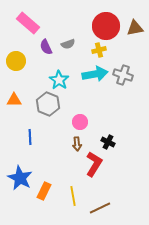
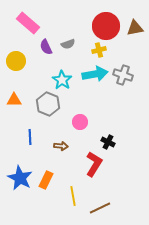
cyan star: moved 3 px right
brown arrow: moved 16 px left, 2 px down; rotated 80 degrees counterclockwise
orange rectangle: moved 2 px right, 11 px up
